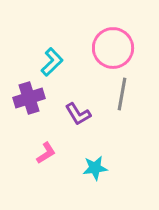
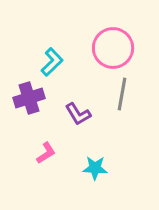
cyan star: rotated 10 degrees clockwise
